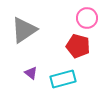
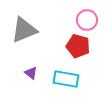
pink circle: moved 2 px down
gray triangle: rotated 12 degrees clockwise
cyan rectangle: moved 3 px right; rotated 25 degrees clockwise
